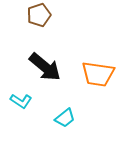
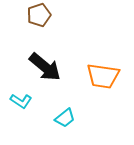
orange trapezoid: moved 5 px right, 2 px down
